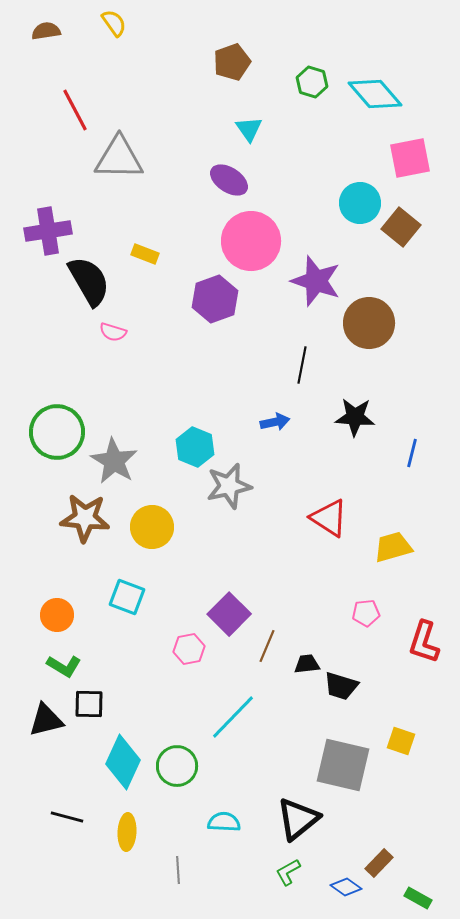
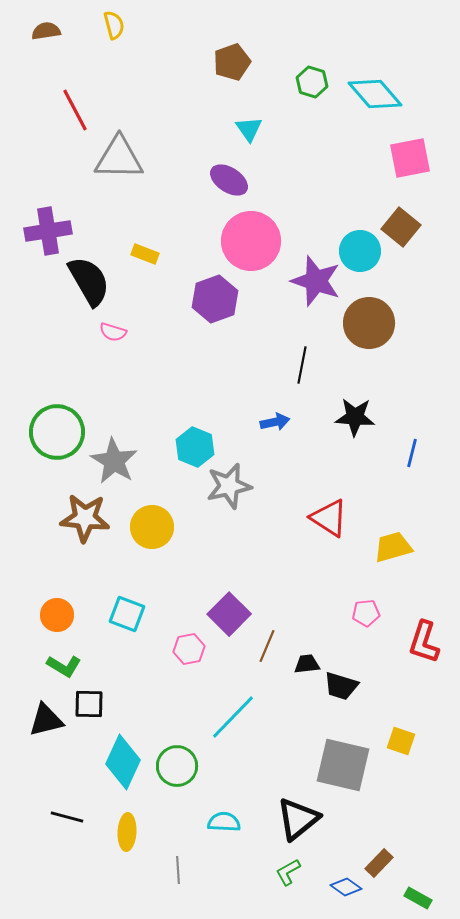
yellow semicircle at (114, 23): moved 2 px down; rotated 20 degrees clockwise
cyan circle at (360, 203): moved 48 px down
cyan square at (127, 597): moved 17 px down
